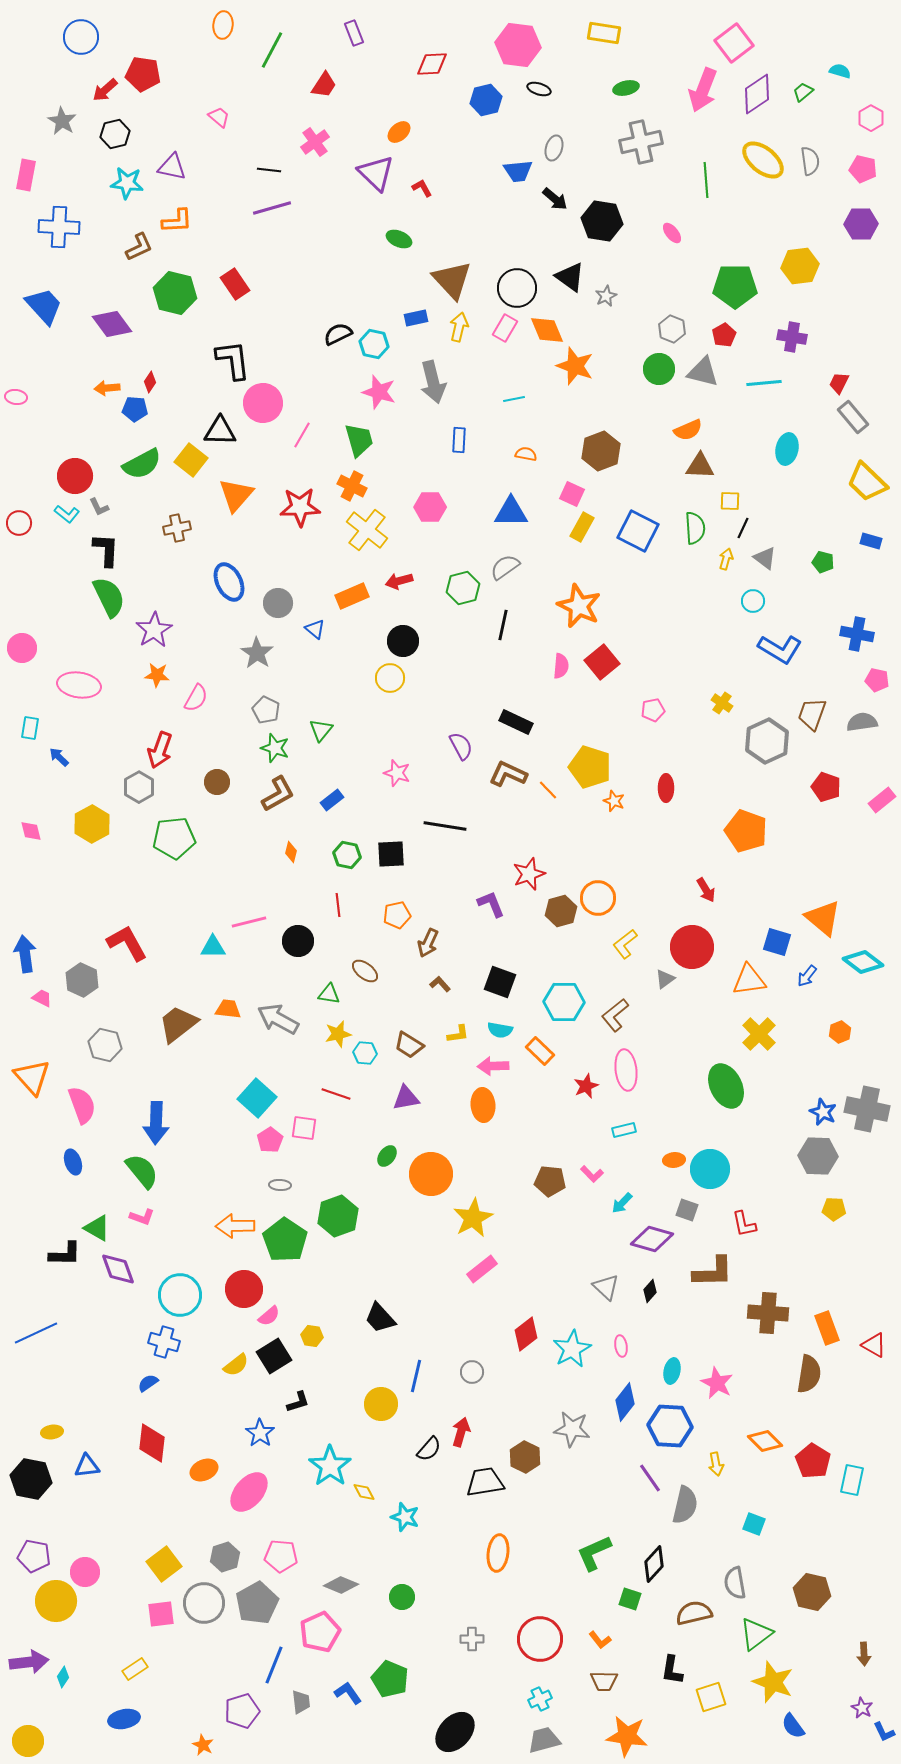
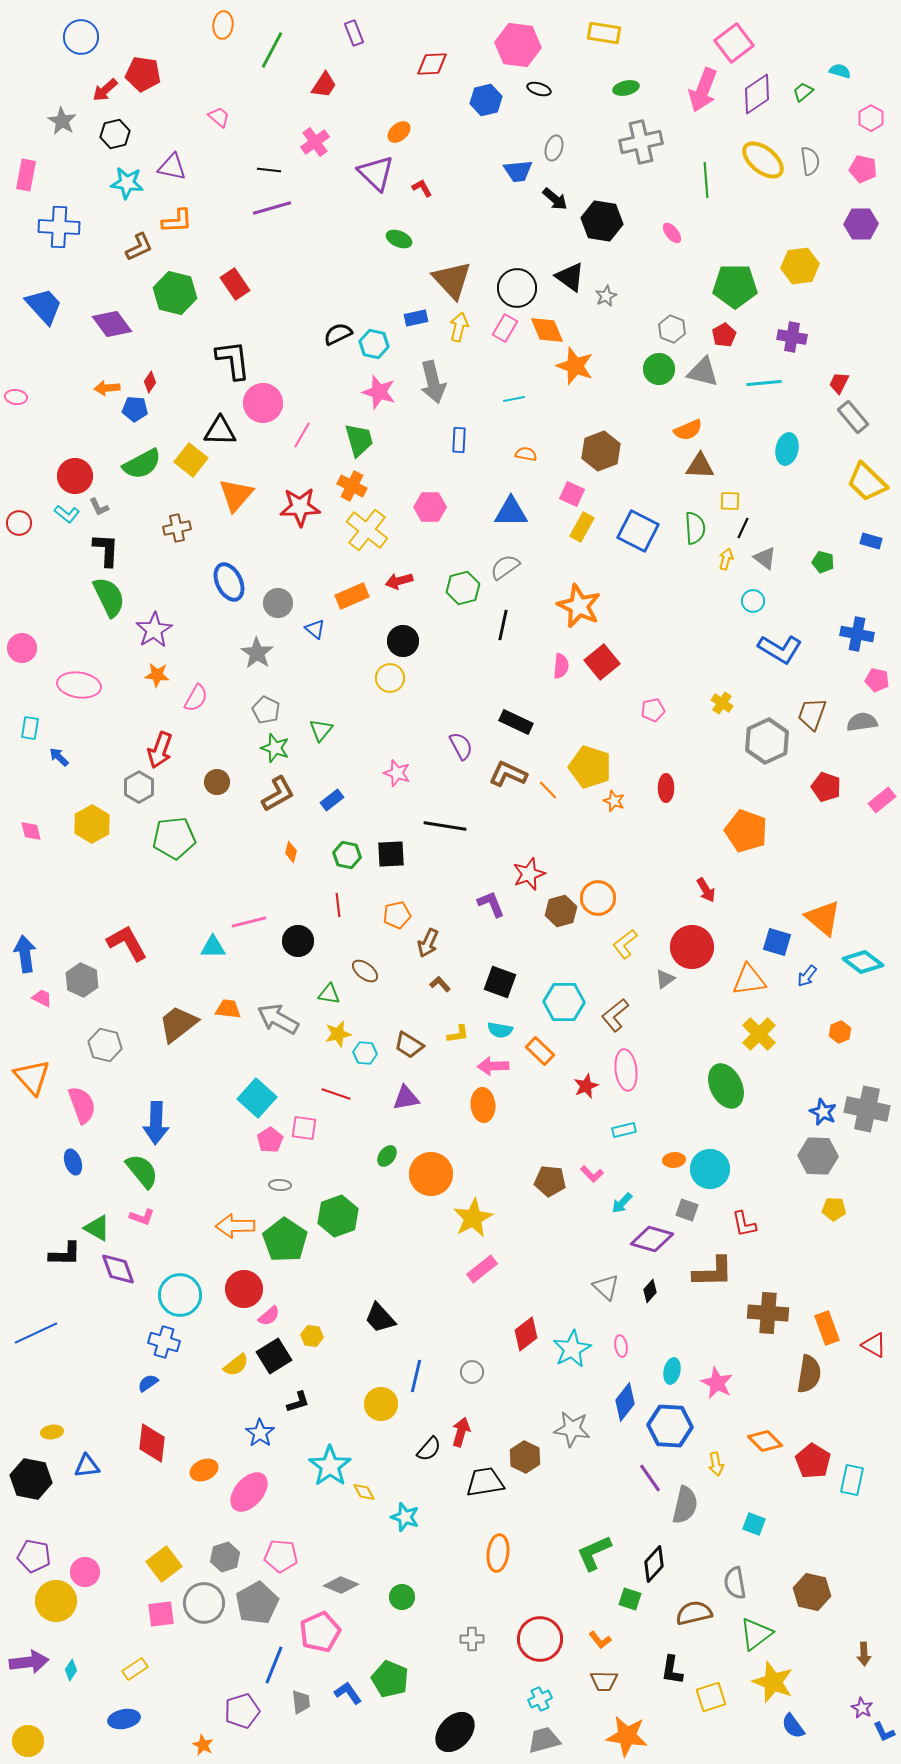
cyan diamond at (63, 1677): moved 8 px right, 7 px up
